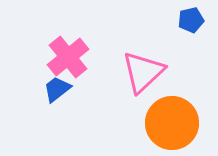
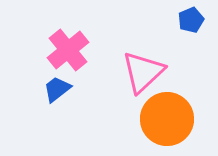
blue pentagon: rotated 10 degrees counterclockwise
pink cross: moved 7 px up
orange circle: moved 5 px left, 4 px up
